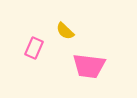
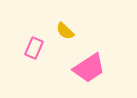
pink trapezoid: moved 2 px down; rotated 40 degrees counterclockwise
